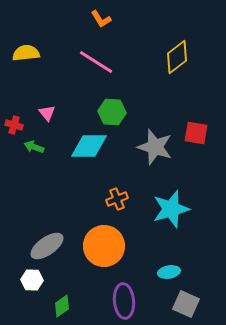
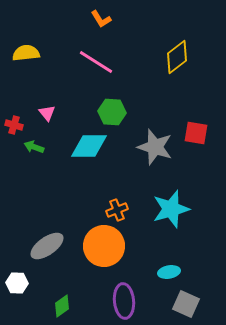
orange cross: moved 11 px down
white hexagon: moved 15 px left, 3 px down
